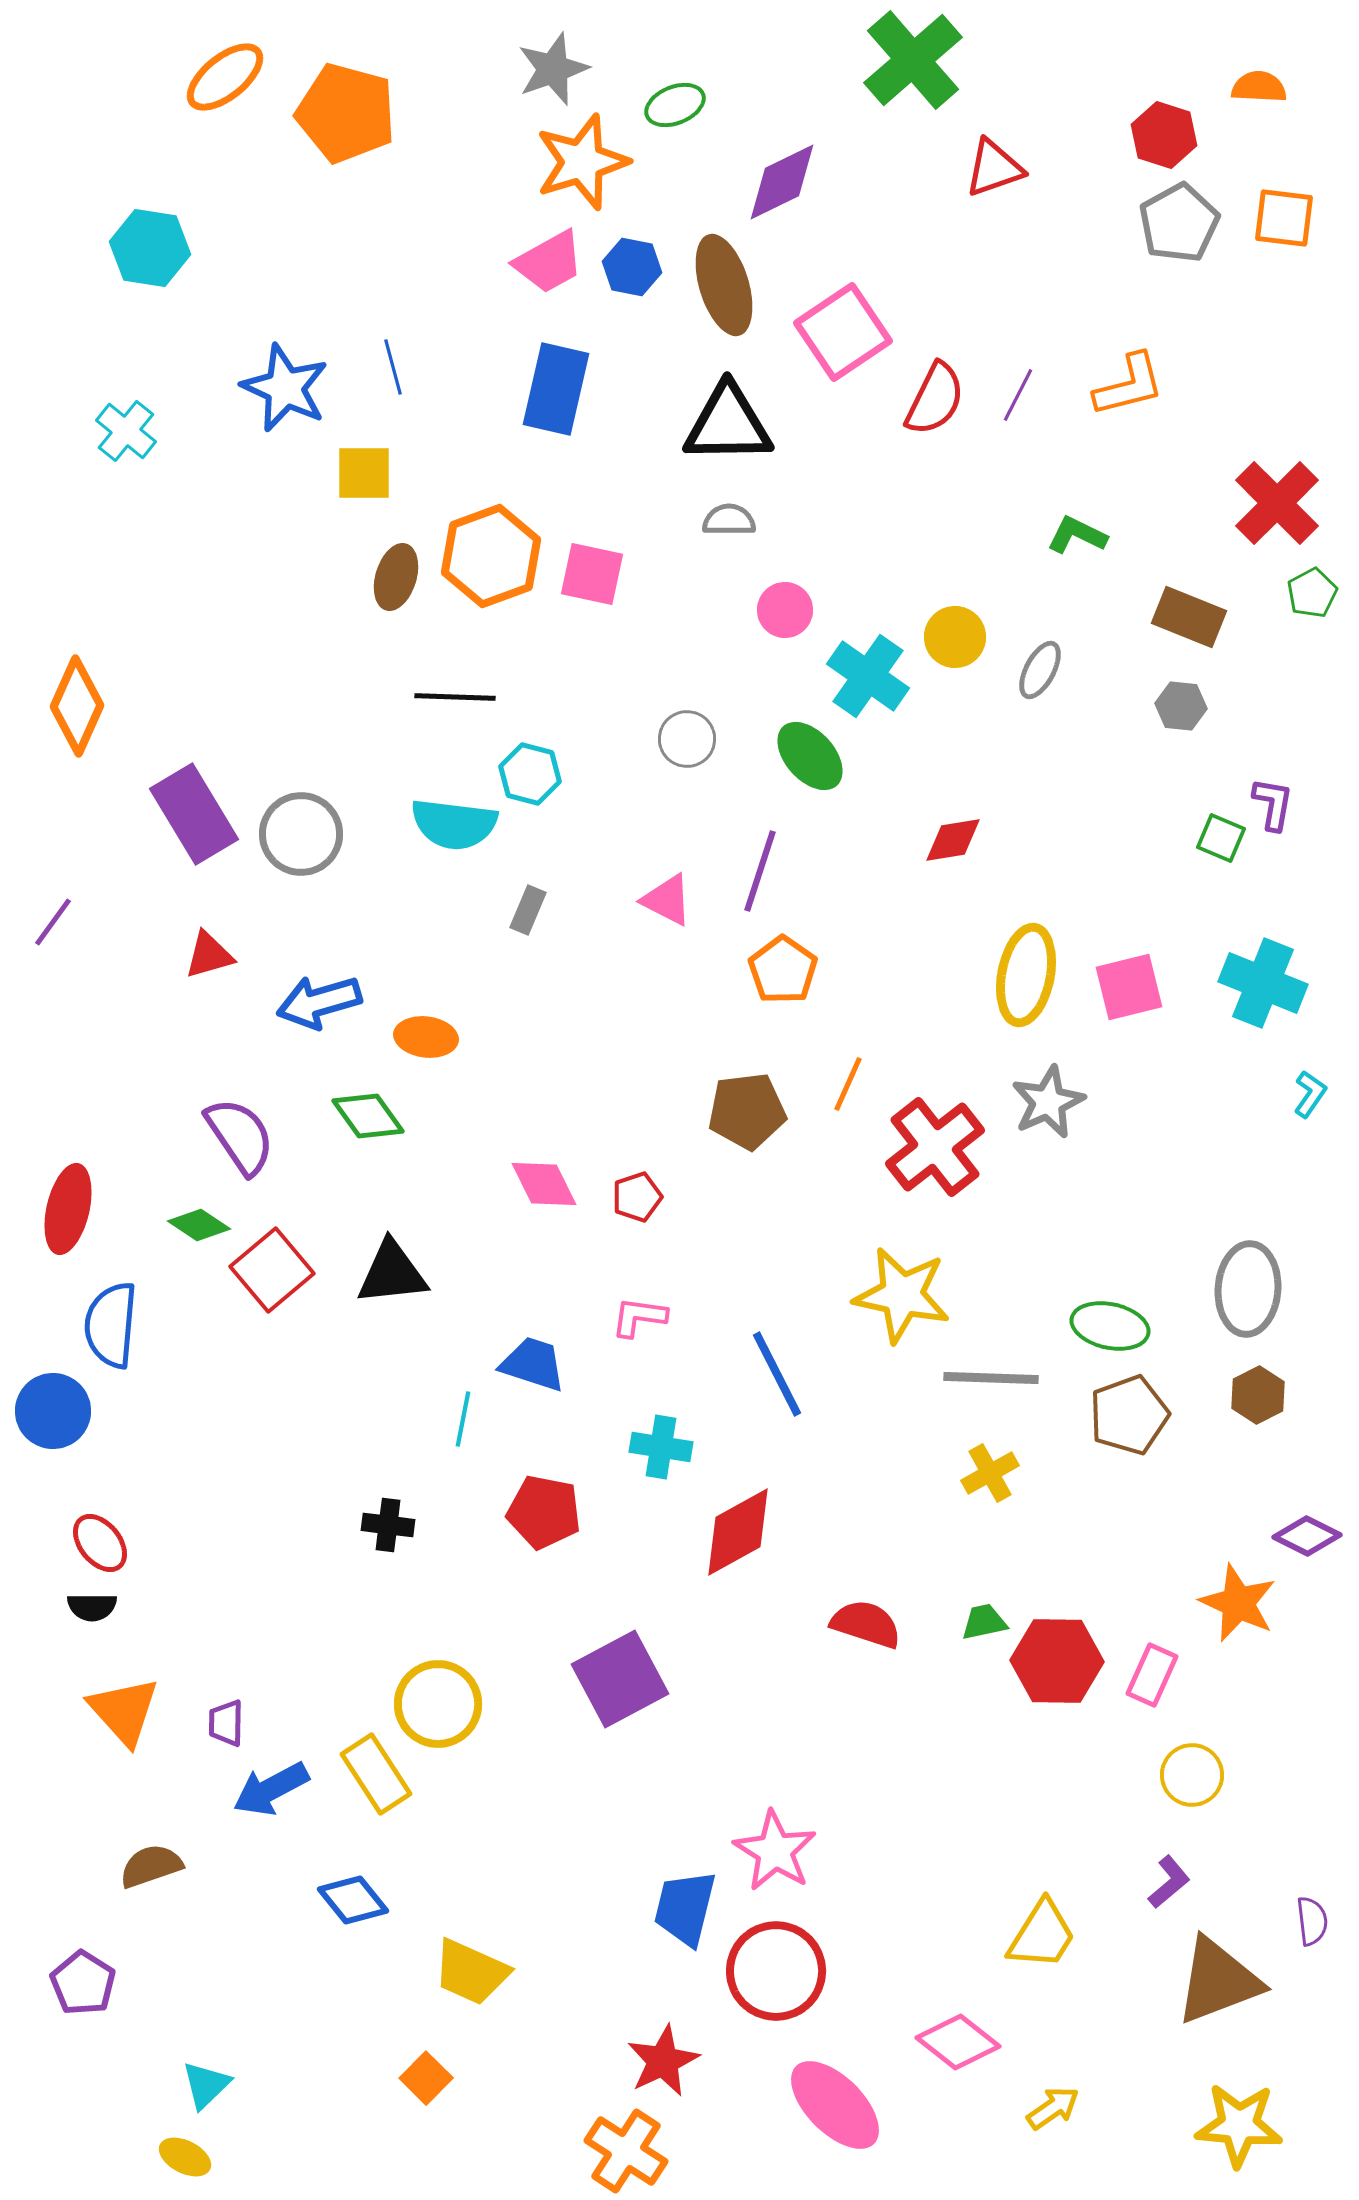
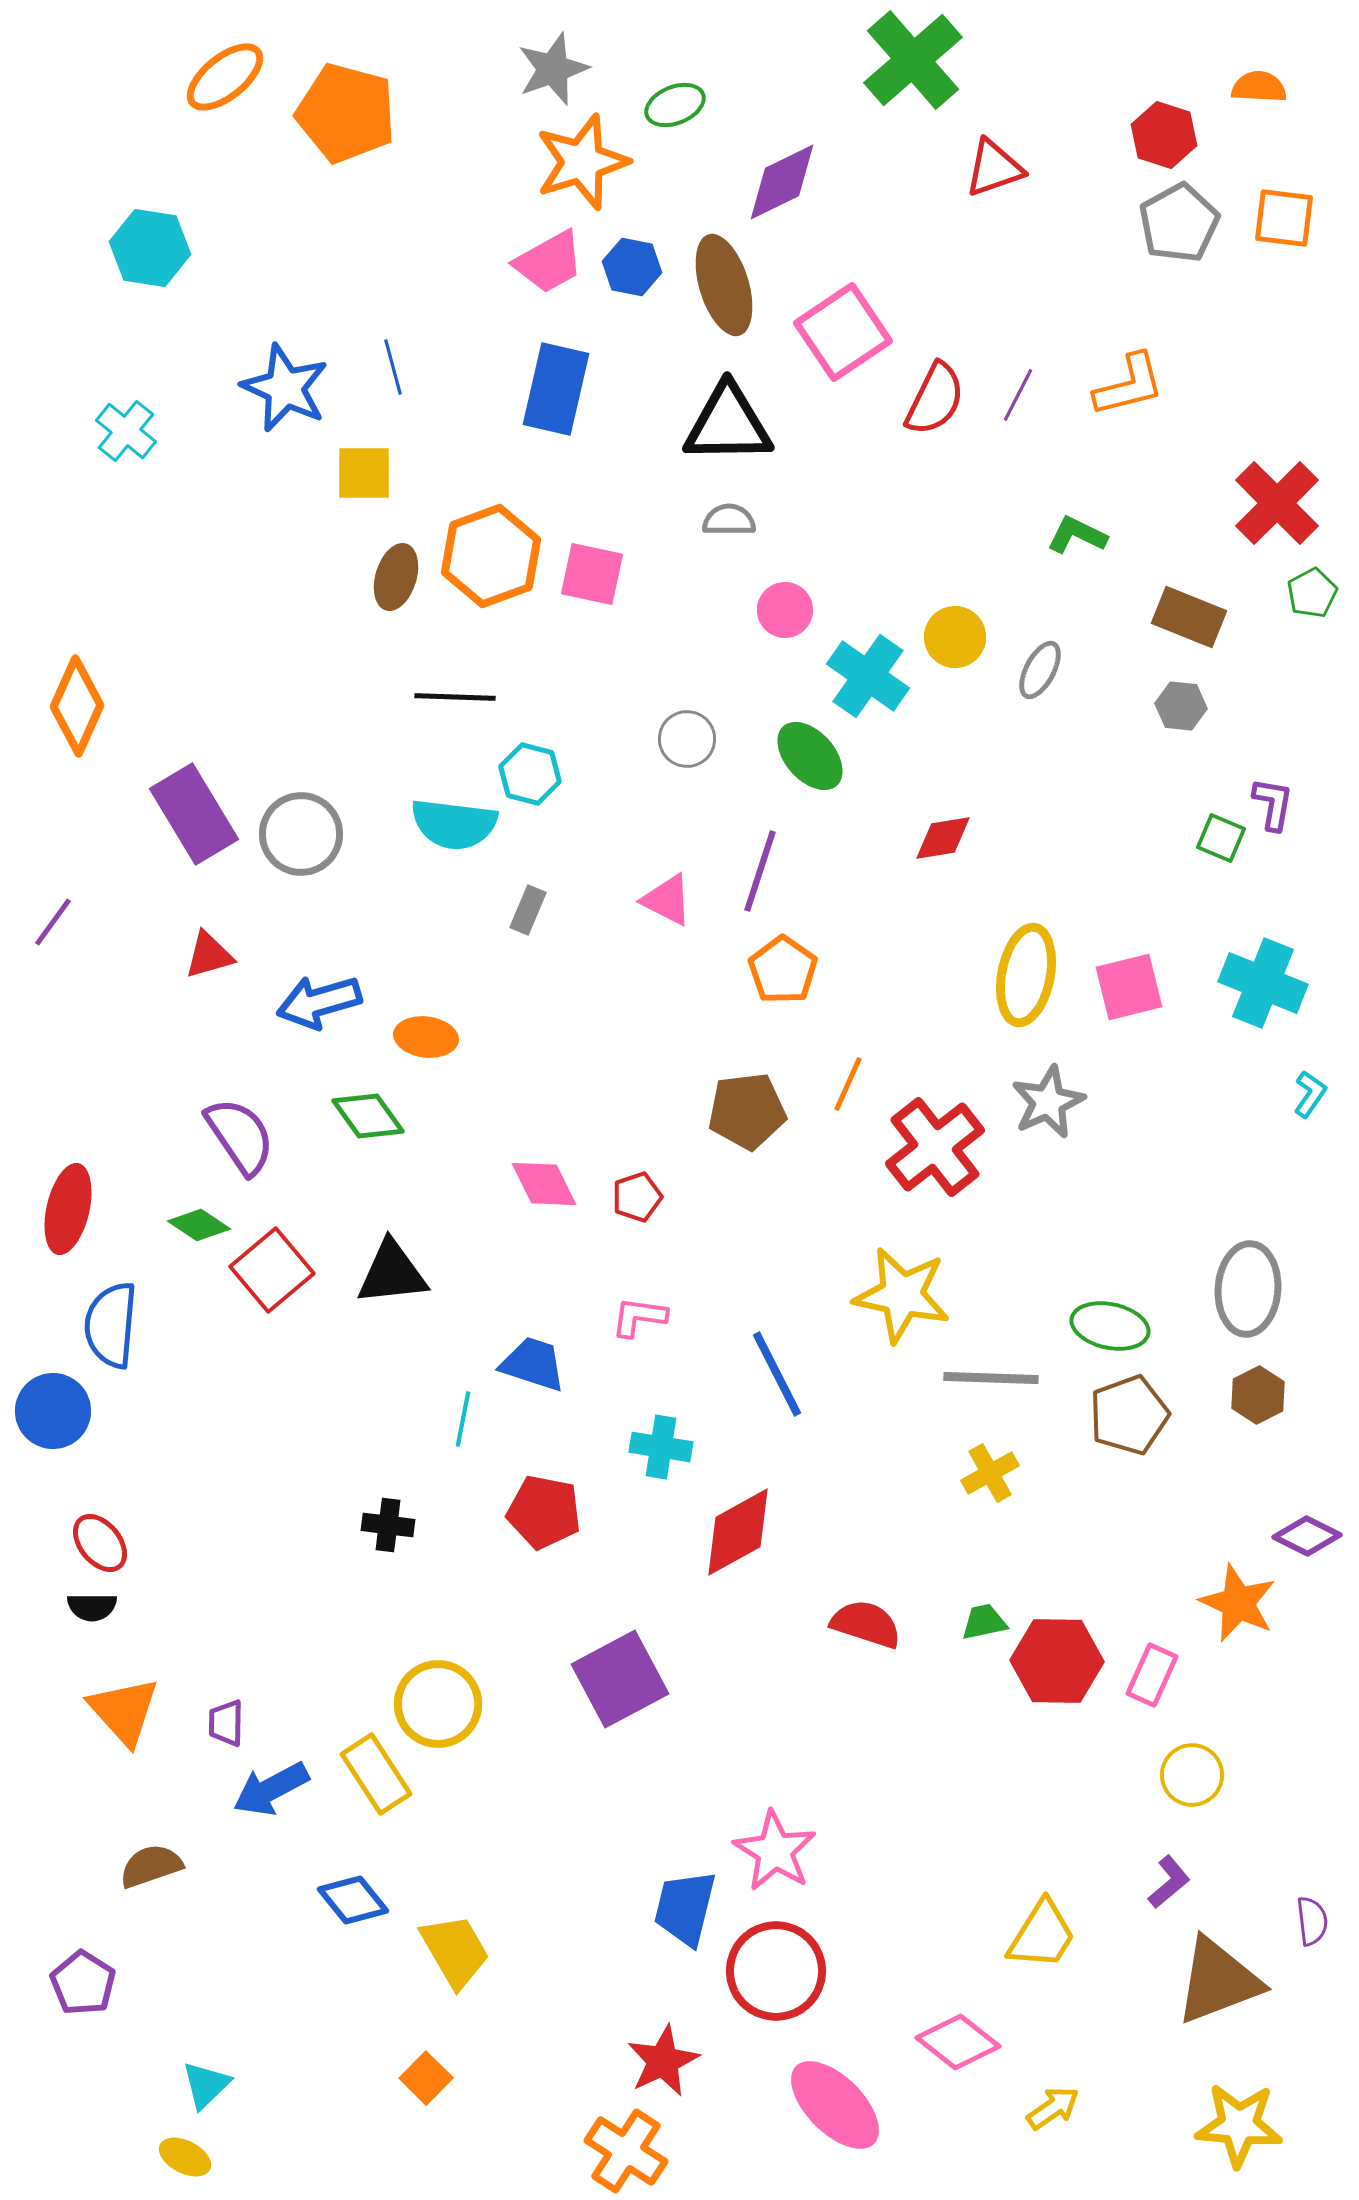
red diamond at (953, 840): moved 10 px left, 2 px up
yellow trapezoid at (471, 1972): moved 16 px left, 21 px up; rotated 144 degrees counterclockwise
